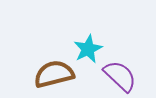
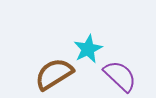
brown semicircle: rotated 18 degrees counterclockwise
